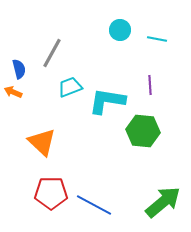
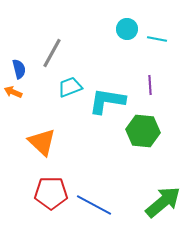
cyan circle: moved 7 px right, 1 px up
